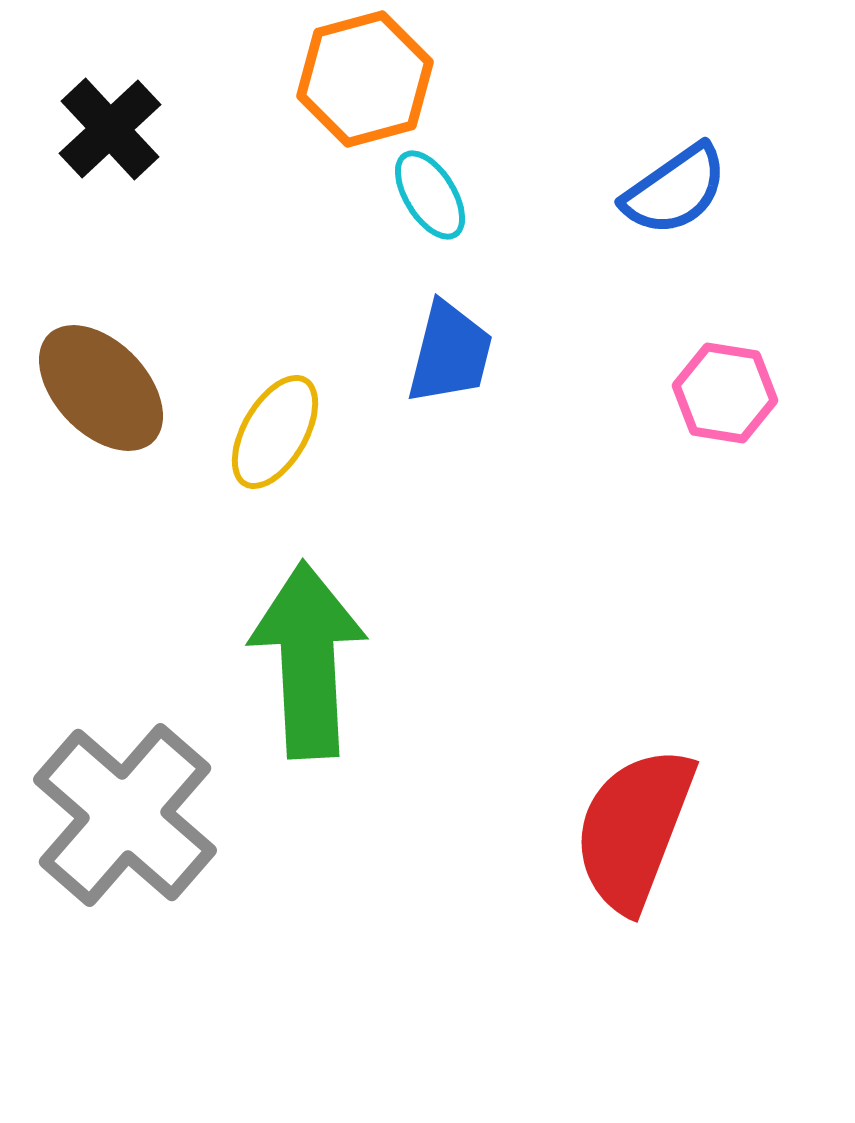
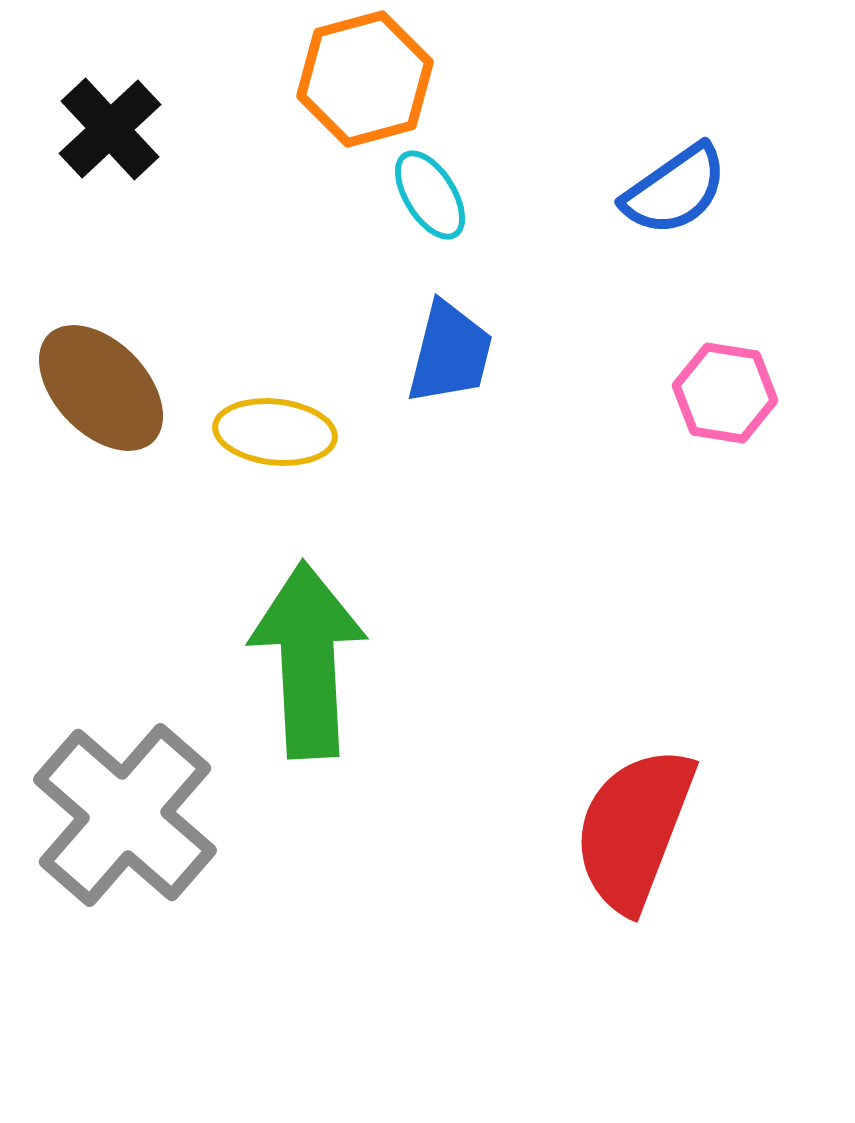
yellow ellipse: rotated 66 degrees clockwise
